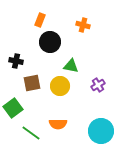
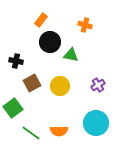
orange rectangle: moved 1 px right; rotated 16 degrees clockwise
orange cross: moved 2 px right
green triangle: moved 11 px up
brown square: rotated 18 degrees counterclockwise
orange semicircle: moved 1 px right, 7 px down
cyan circle: moved 5 px left, 8 px up
